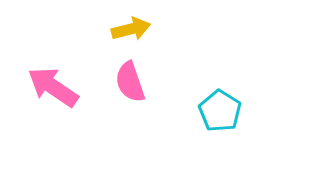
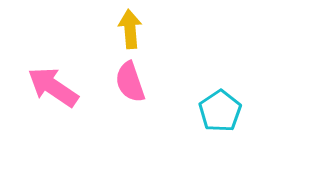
yellow arrow: moved 1 px left; rotated 81 degrees counterclockwise
cyan pentagon: rotated 6 degrees clockwise
